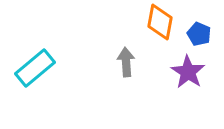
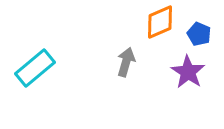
orange diamond: rotated 57 degrees clockwise
gray arrow: rotated 20 degrees clockwise
